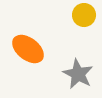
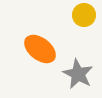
orange ellipse: moved 12 px right
